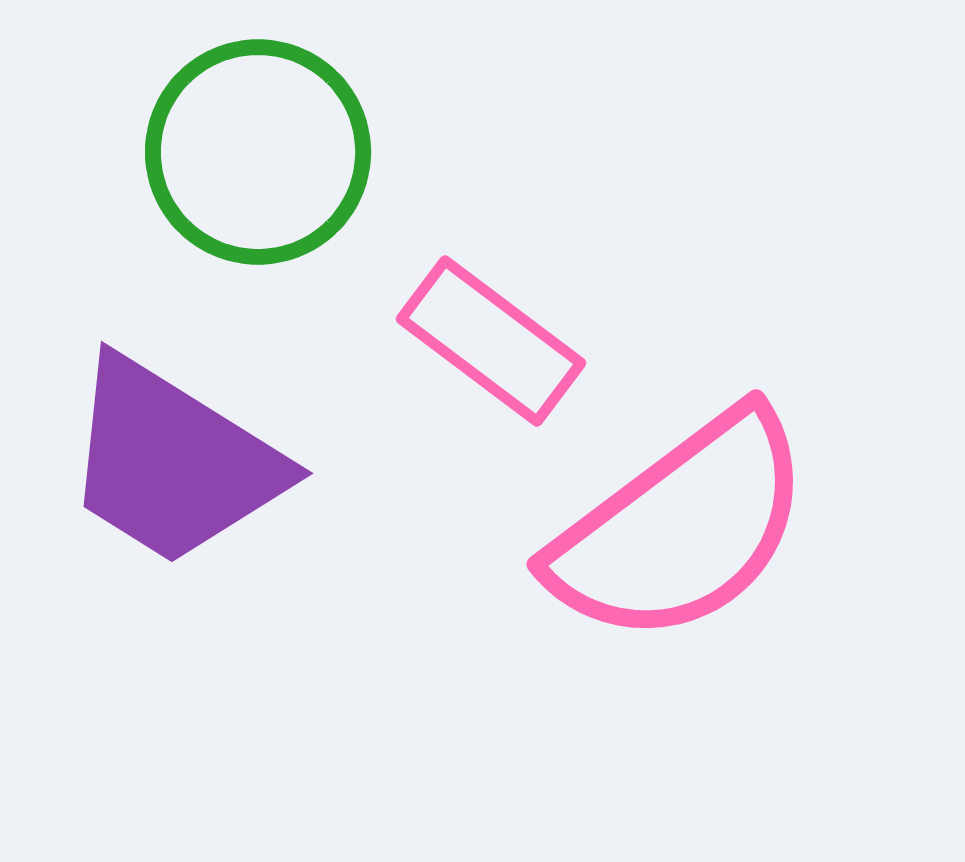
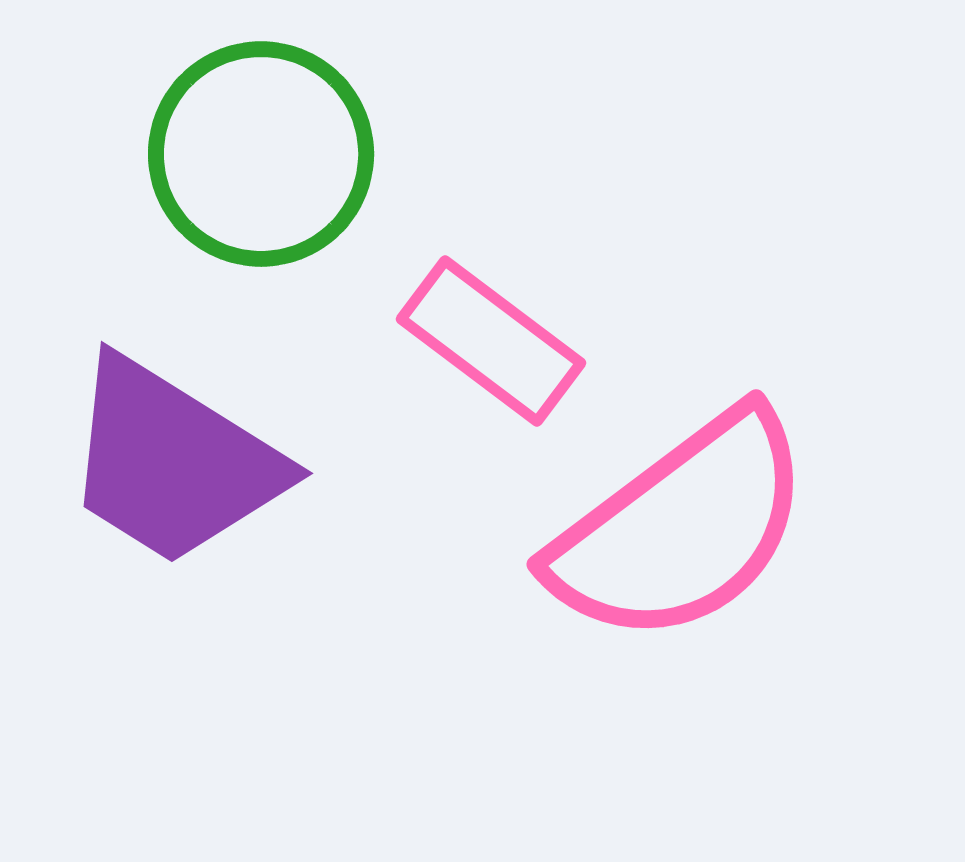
green circle: moved 3 px right, 2 px down
